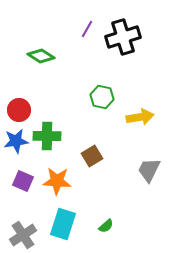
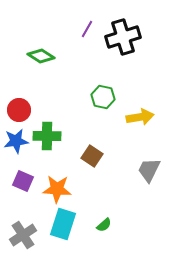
green hexagon: moved 1 px right
brown square: rotated 25 degrees counterclockwise
orange star: moved 8 px down
green semicircle: moved 2 px left, 1 px up
